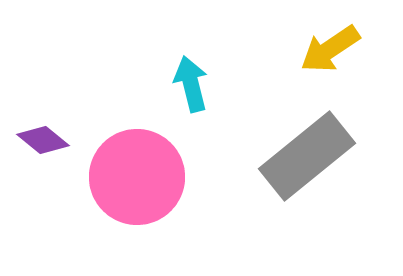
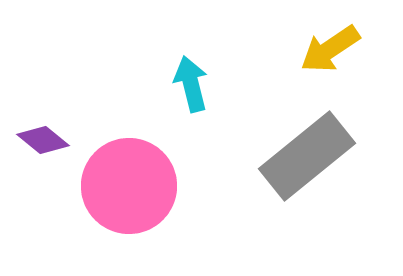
pink circle: moved 8 px left, 9 px down
